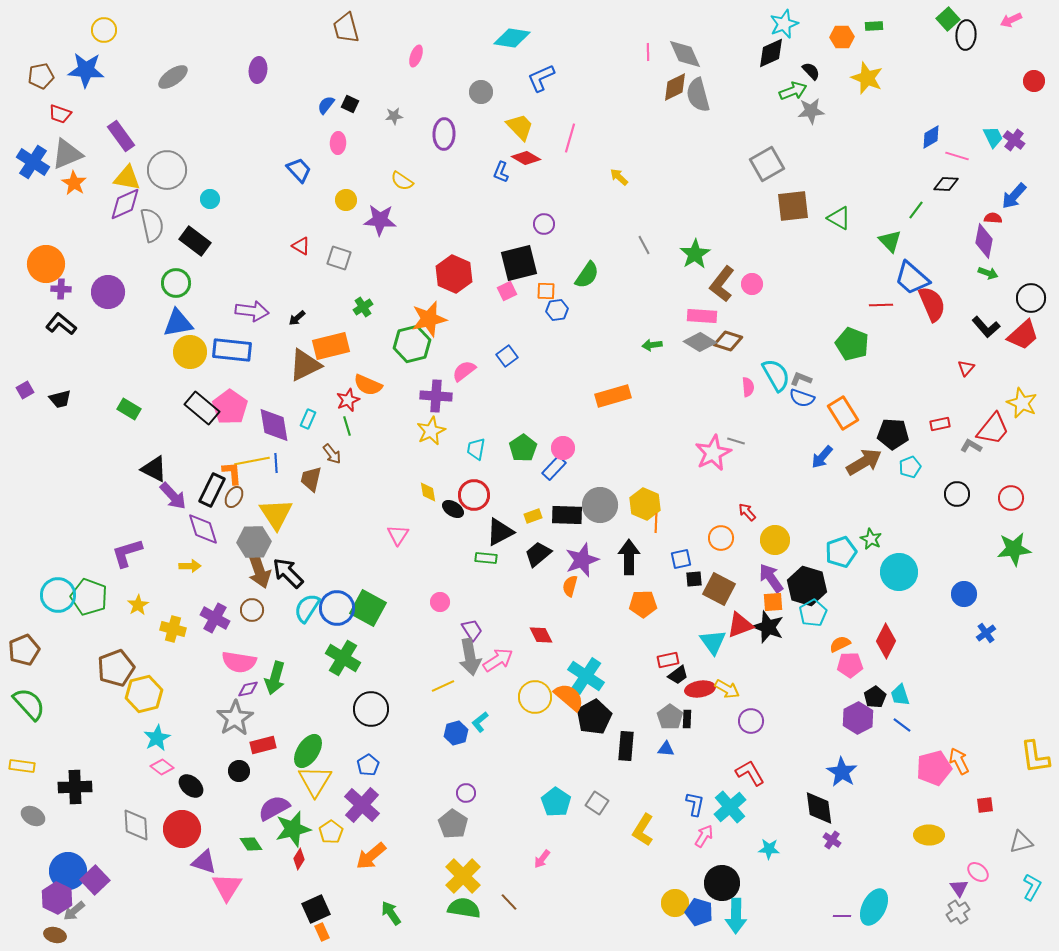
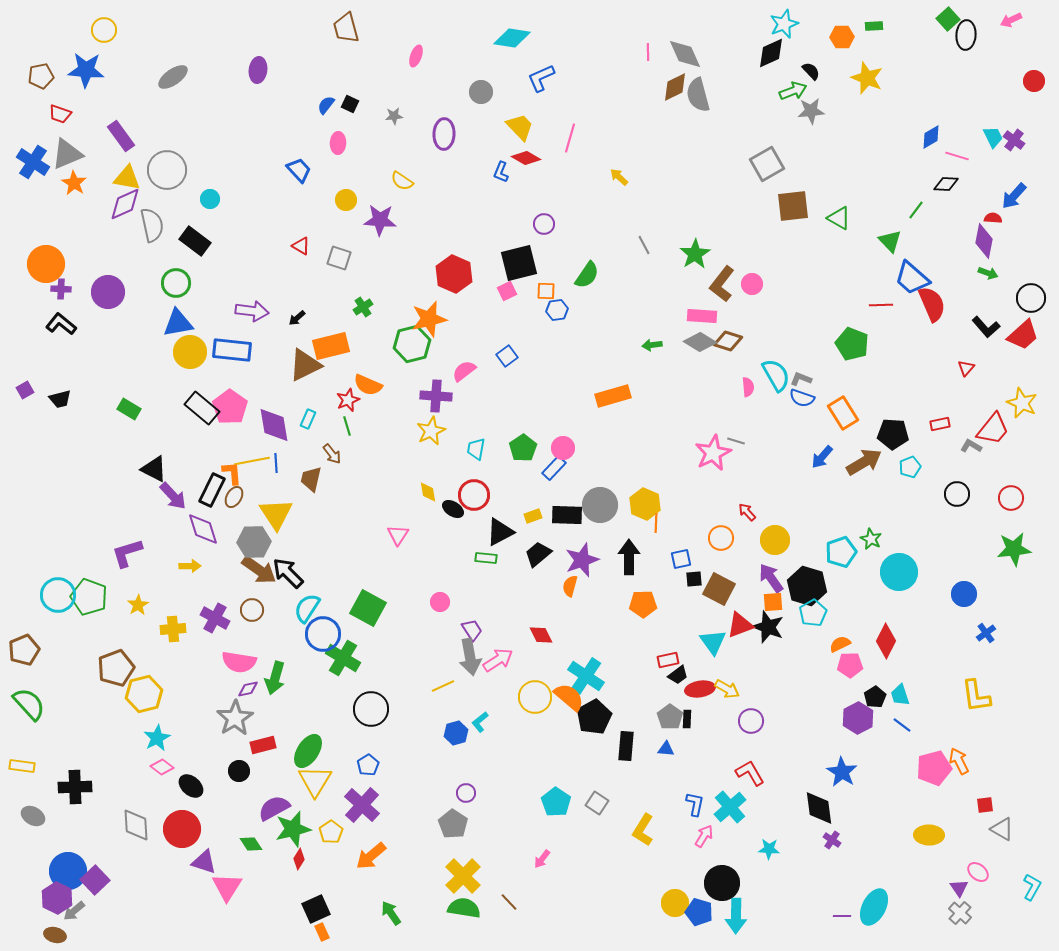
brown arrow at (259, 570): rotated 36 degrees counterclockwise
blue circle at (337, 608): moved 14 px left, 26 px down
yellow cross at (173, 629): rotated 20 degrees counterclockwise
yellow L-shape at (1035, 757): moved 59 px left, 61 px up
gray triangle at (1021, 842): moved 19 px left, 13 px up; rotated 45 degrees clockwise
gray cross at (958, 912): moved 2 px right, 1 px down; rotated 15 degrees counterclockwise
